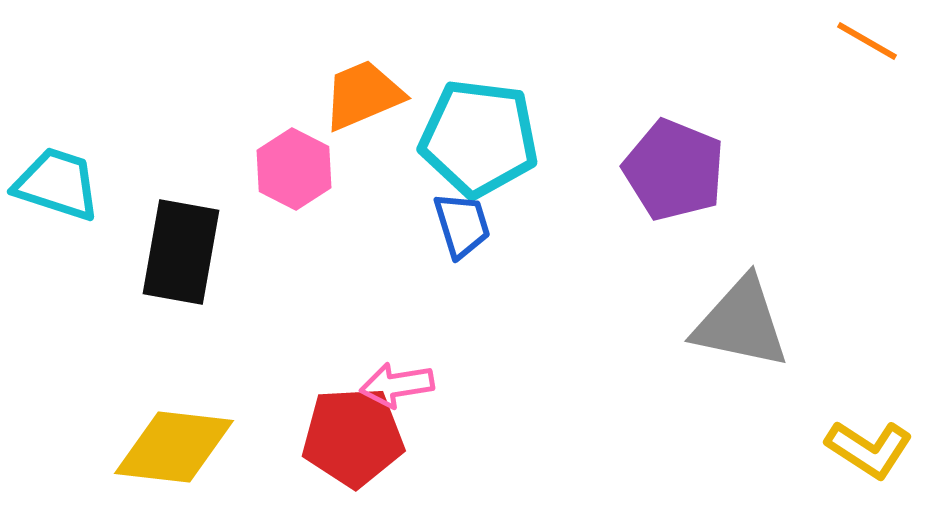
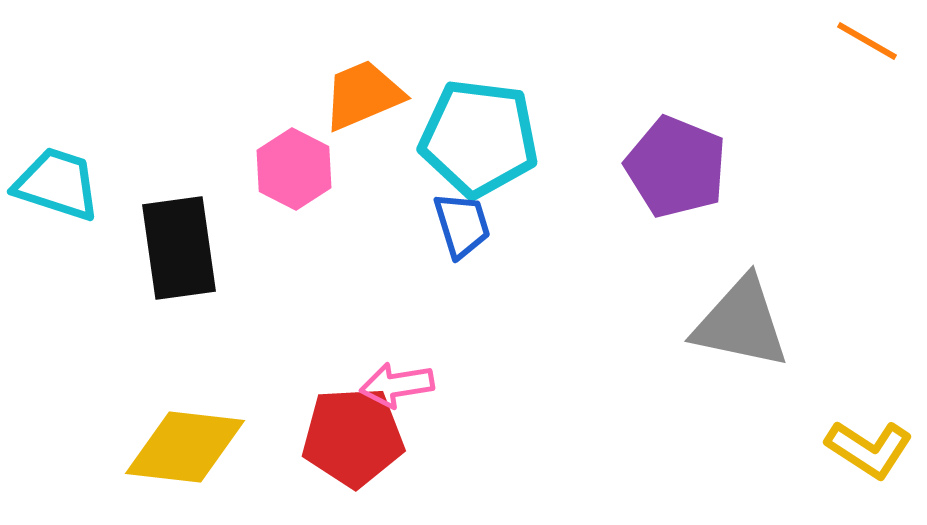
purple pentagon: moved 2 px right, 3 px up
black rectangle: moved 2 px left, 4 px up; rotated 18 degrees counterclockwise
yellow diamond: moved 11 px right
